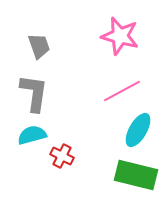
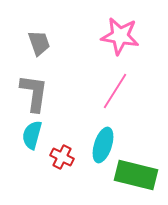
pink star: rotated 6 degrees counterclockwise
gray trapezoid: moved 3 px up
pink line: moved 7 px left; rotated 30 degrees counterclockwise
cyan ellipse: moved 35 px left, 15 px down; rotated 12 degrees counterclockwise
cyan semicircle: rotated 60 degrees counterclockwise
red cross: moved 1 px down
